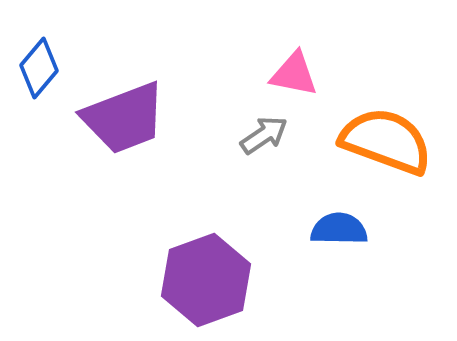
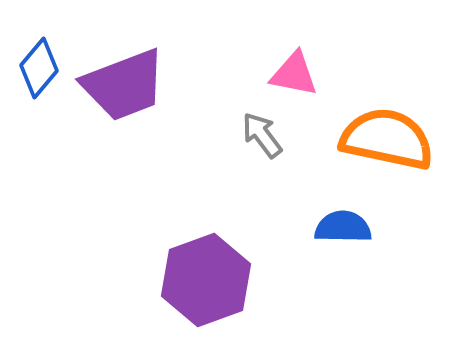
purple trapezoid: moved 33 px up
gray arrow: moved 2 px left; rotated 93 degrees counterclockwise
orange semicircle: moved 1 px right, 2 px up; rotated 8 degrees counterclockwise
blue semicircle: moved 4 px right, 2 px up
